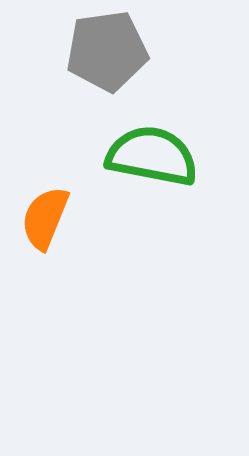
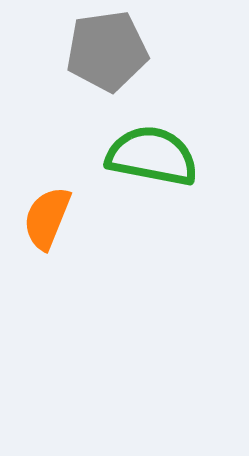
orange semicircle: moved 2 px right
